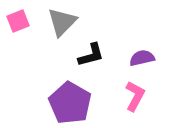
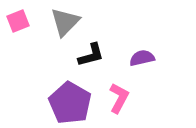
gray triangle: moved 3 px right
pink L-shape: moved 16 px left, 2 px down
